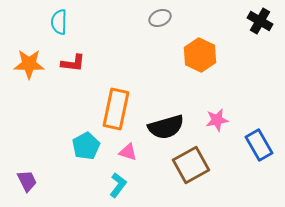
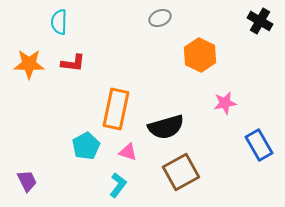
pink star: moved 8 px right, 17 px up
brown square: moved 10 px left, 7 px down
